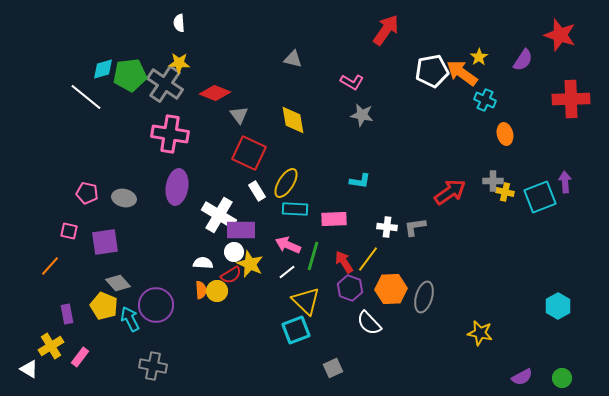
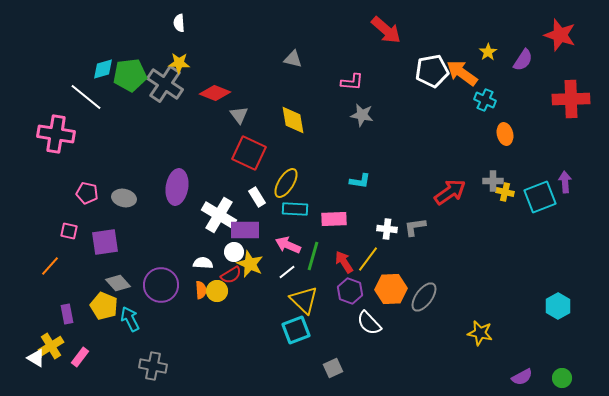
red arrow at (386, 30): rotated 96 degrees clockwise
yellow star at (479, 57): moved 9 px right, 5 px up
pink L-shape at (352, 82): rotated 25 degrees counterclockwise
pink cross at (170, 134): moved 114 px left
white rectangle at (257, 191): moved 6 px down
white cross at (387, 227): moved 2 px down
purple rectangle at (241, 230): moved 4 px right
purple hexagon at (350, 288): moved 3 px down
gray ellipse at (424, 297): rotated 20 degrees clockwise
yellow triangle at (306, 301): moved 2 px left, 1 px up
purple circle at (156, 305): moved 5 px right, 20 px up
white triangle at (29, 369): moved 7 px right, 11 px up
